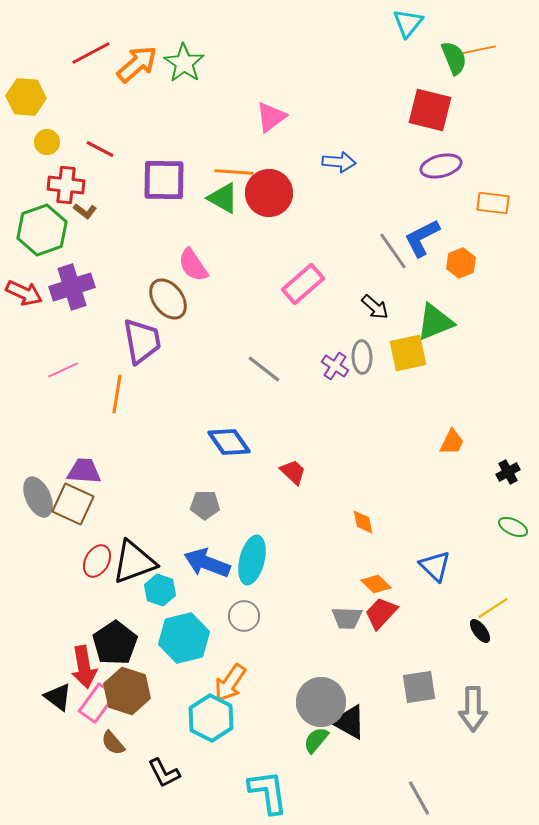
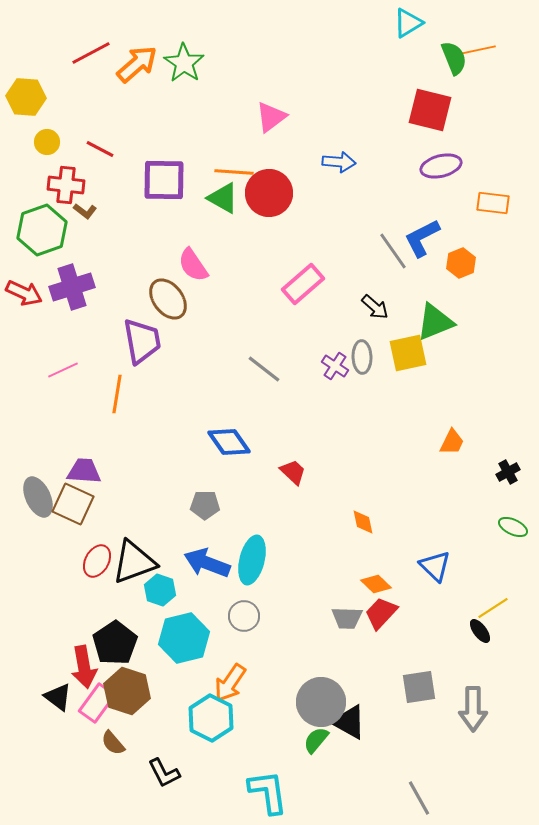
cyan triangle at (408, 23): rotated 20 degrees clockwise
